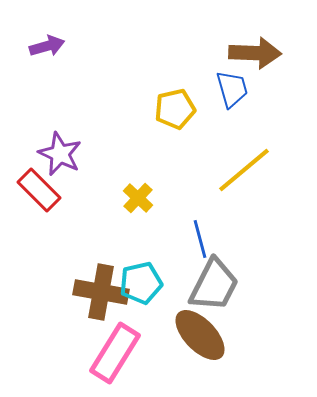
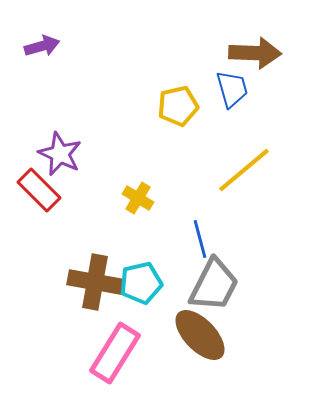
purple arrow: moved 5 px left
yellow pentagon: moved 3 px right, 3 px up
yellow cross: rotated 12 degrees counterclockwise
brown cross: moved 6 px left, 10 px up
